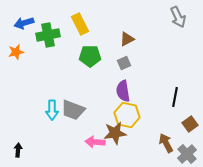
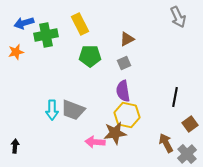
green cross: moved 2 px left
black arrow: moved 3 px left, 4 px up
